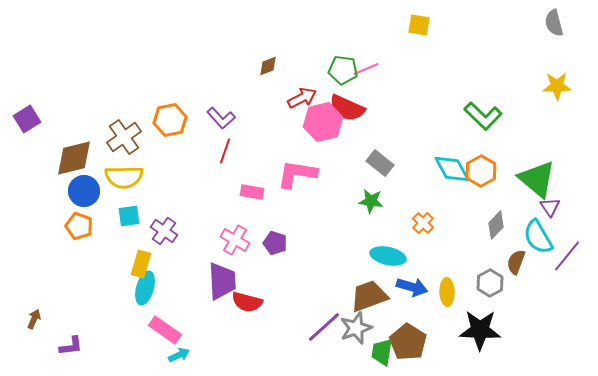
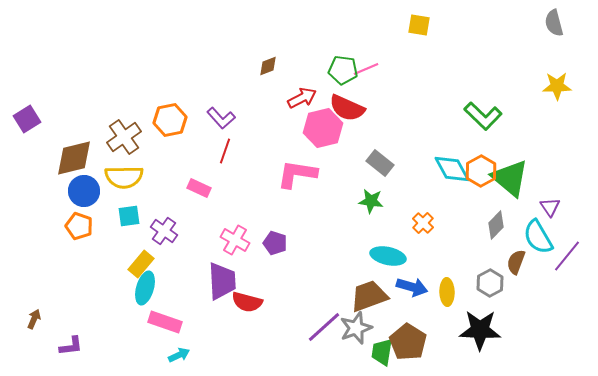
pink hexagon at (323, 122): moved 6 px down
green triangle at (537, 179): moved 27 px left, 1 px up
pink rectangle at (252, 192): moved 53 px left, 4 px up; rotated 15 degrees clockwise
yellow rectangle at (141, 264): rotated 24 degrees clockwise
pink rectangle at (165, 330): moved 8 px up; rotated 16 degrees counterclockwise
